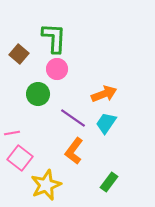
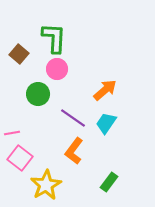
orange arrow: moved 1 px right, 4 px up; rotated 20 degrees counterclockwise
yellow star: rotated 8 degrees counterclockwise
